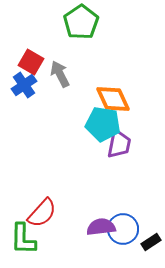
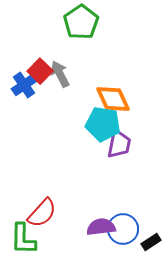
red square: moved 9 px right, 9 px down; rotated 15 degrees clockwise
